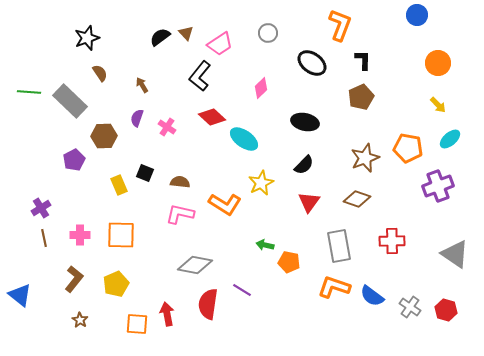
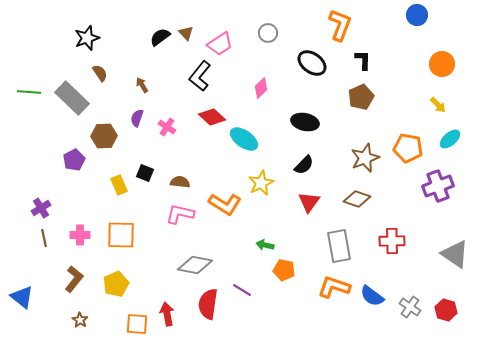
orange circle at (438, 63): moved 4 px right, 1 px down
gray rectangle at (70, 101): moved 2 px right, 3 px up
orange pentagon at (289, 262): moved 5 px left, 8 px down
blue triangle at (20, 295): moved 2 px right, 2 px down
